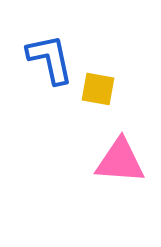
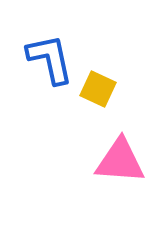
yellow square: rotated 15 degrees clockwise
